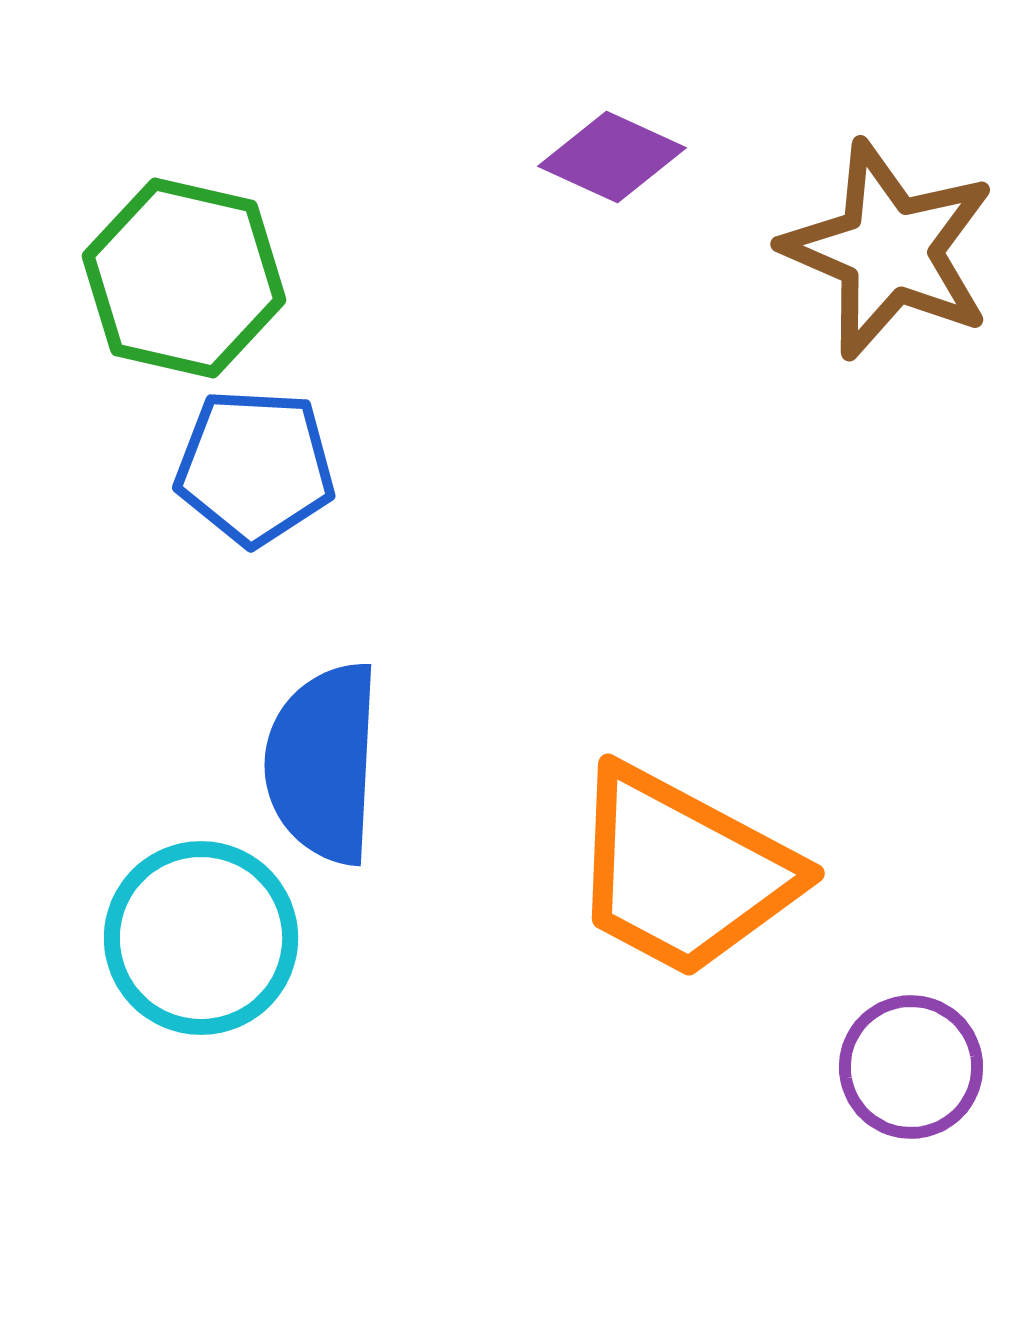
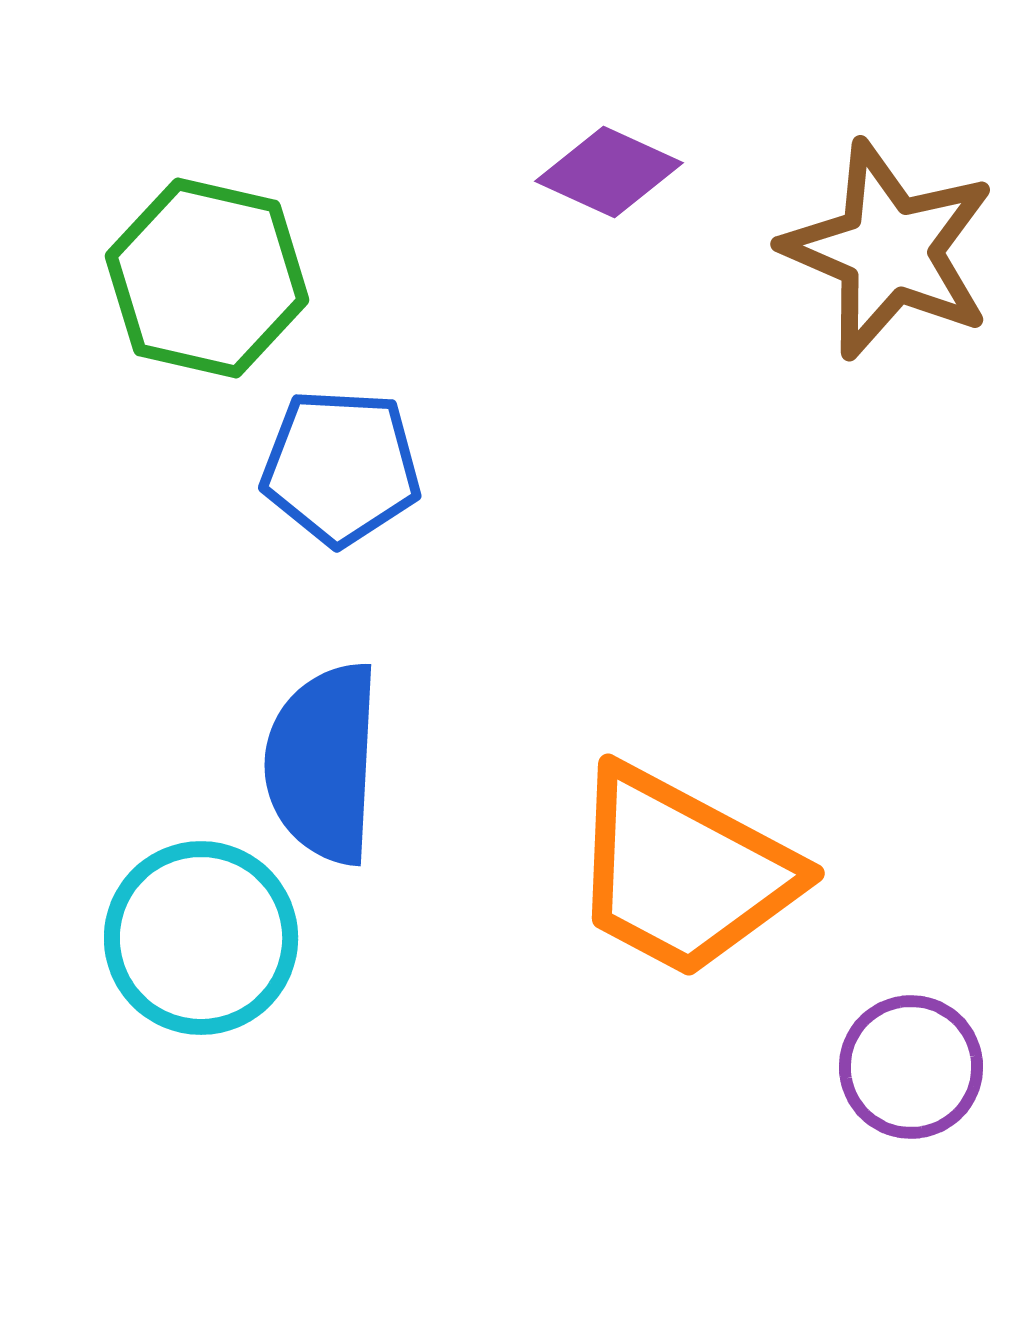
purple diamond: moved 3 px left, 15 px down
green hexagon: moved 23 px right
blue pentagon: moved 86 px right
